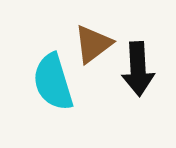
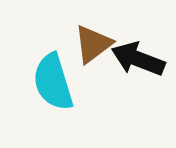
black arrow: moved 10 px up; rotated 114 degrees clockwise
